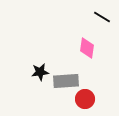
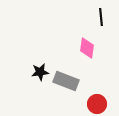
black line: moved 1 px left; rotated 54 degrees clockwise
gray rectangle: rotated 25 degrees clockwise
red circle: moved 12 px right, 5 px down
